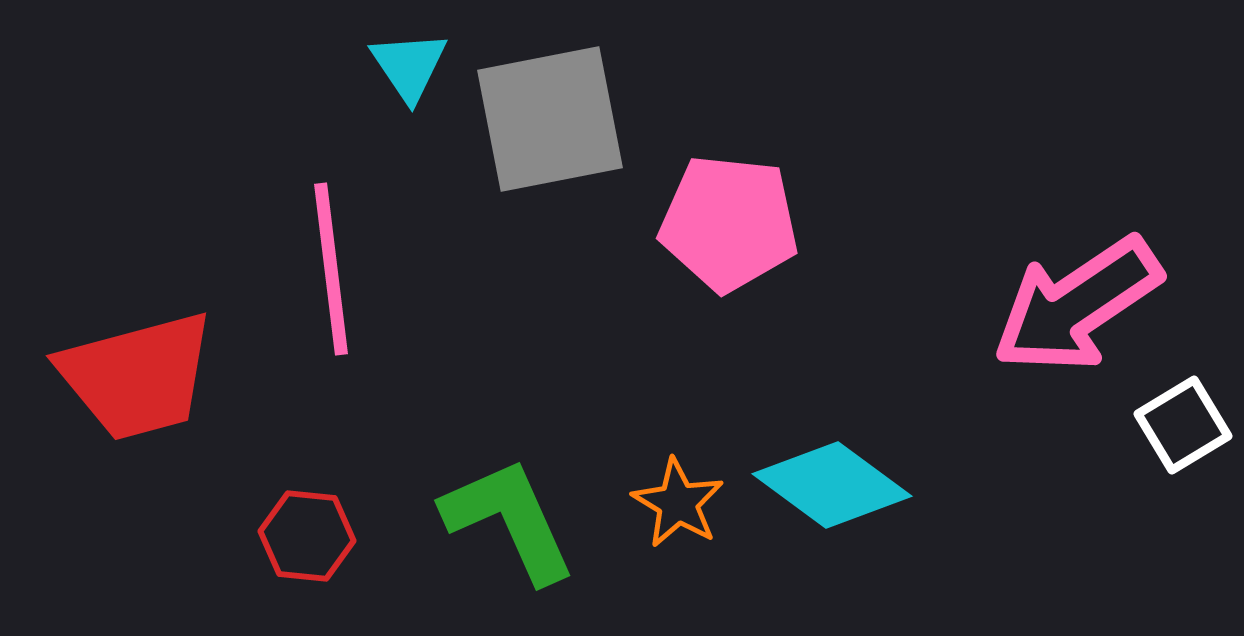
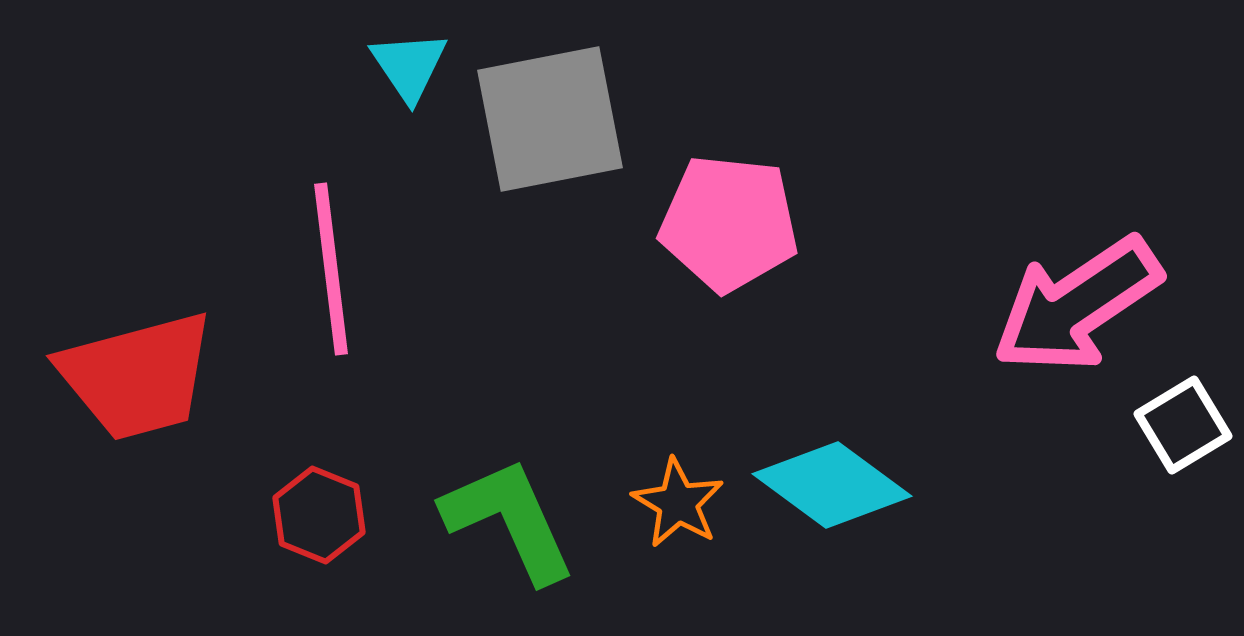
red hexagon: moved 12 px right, 21 px up; rotated 16 degrees clockwise
